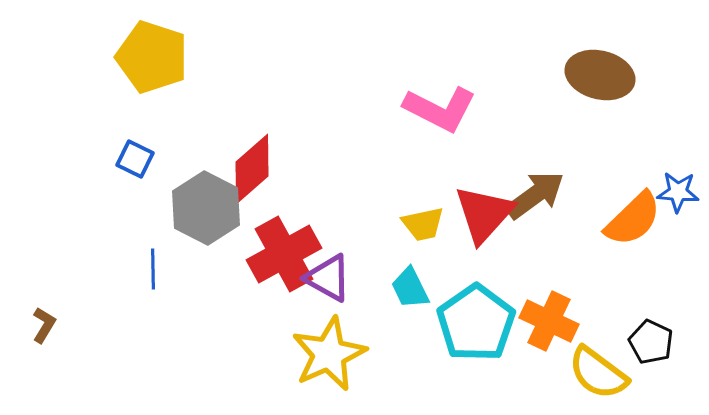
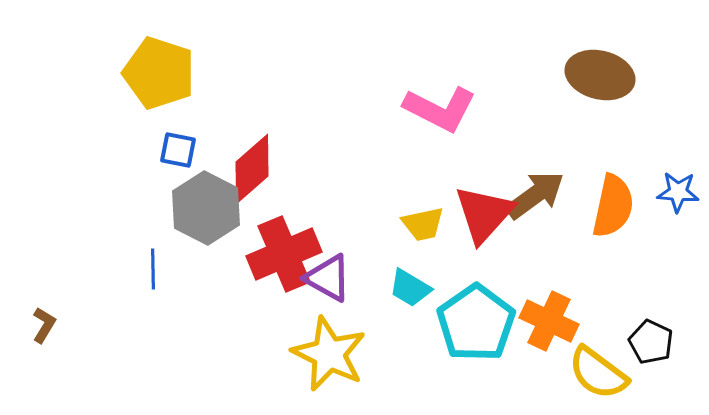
yellow pentagon: moved 7 px right, 16 px down
blue square: moved 43 px right, 9 px up; rotated 15 degrees counterclockwise
orange semicircle: moved 20 px left, 13 px up; rotated 34 degrees counterclockwise
red cross: rotated 6 degrees clockwise
cyan trapezoid: rotated 33 degrees counterclockwise
yellow star: rotated 22 degrees counterclockwise
